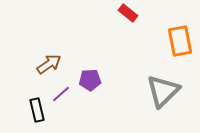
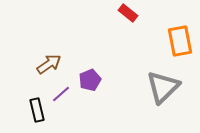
purple pentagon: rotated 20 degrees counterclockwise
gray triangle: moved 4 px up
